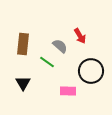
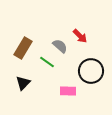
red arrow: rotated 14 degrees counterclockwise
brown rectangle: moved 4 px down; rotated 25 degrees clockwise
black triangle: rotated 14 degrees clockwise
